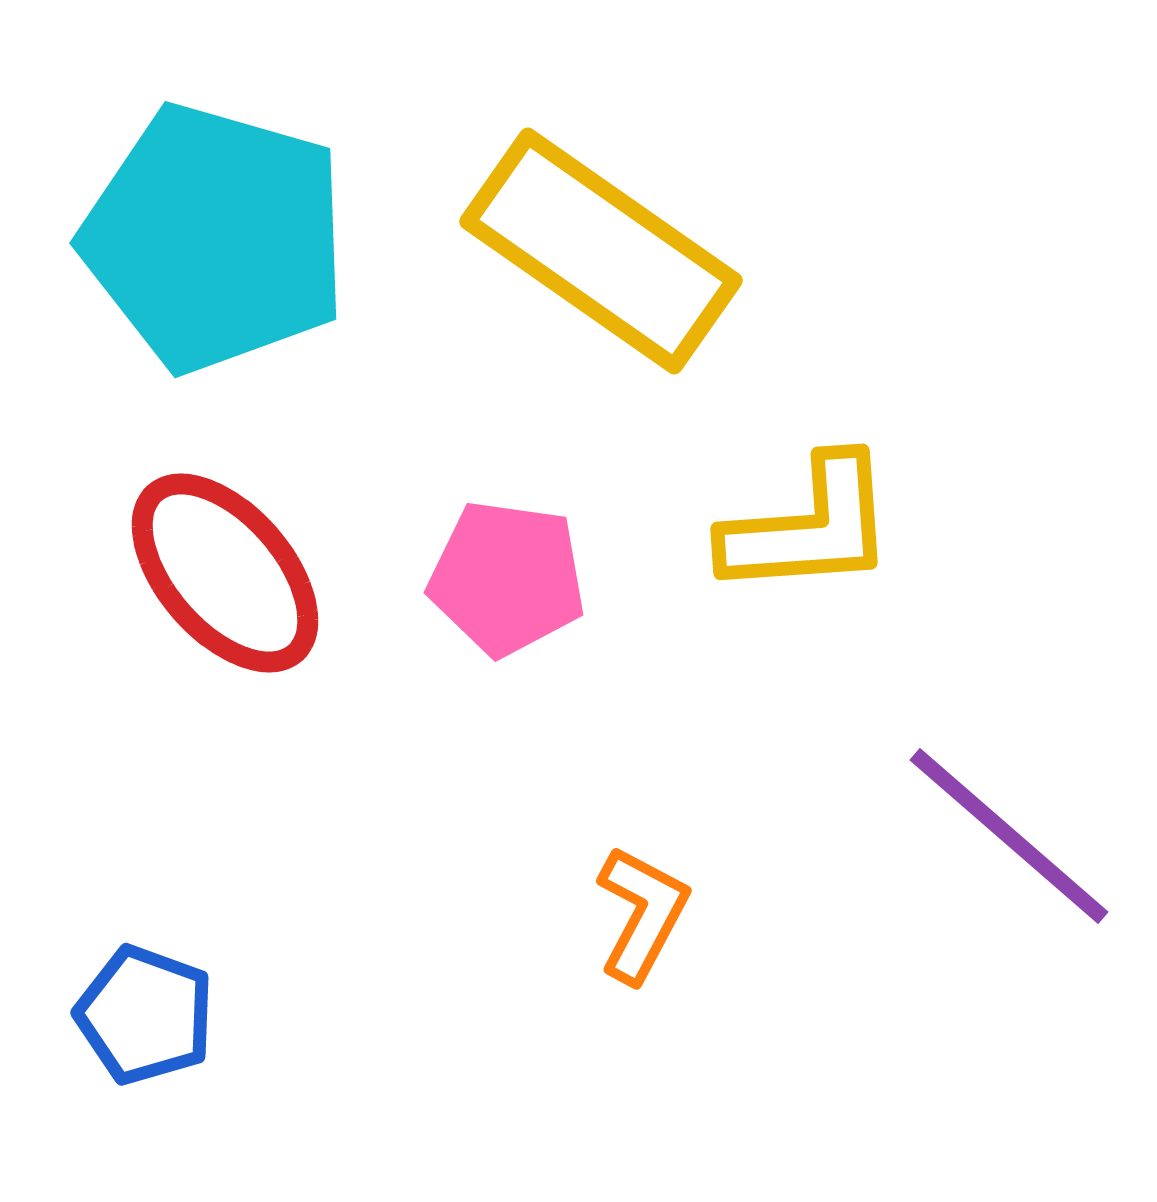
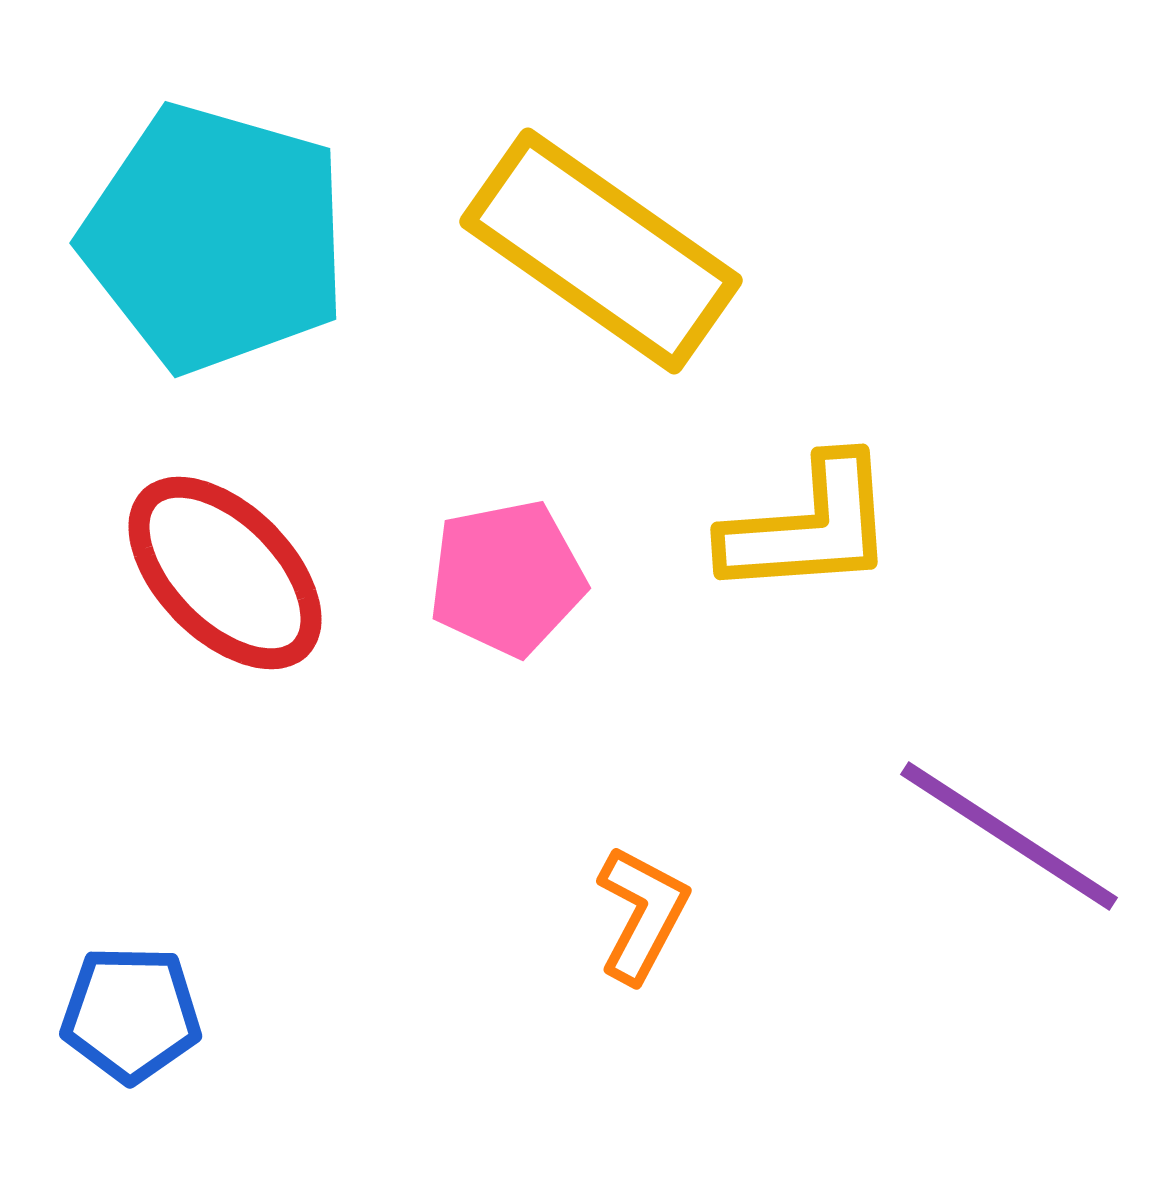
red ellipse: rotated 4 degrees counterclockwise
pink pentagon: rotated 19 degrees counterclockwise
purple line: rotated 8 degrees counterclockwise
blue pentagon: moved 14 px left, 1 px up; rotated 19 degrees counterclockwise
